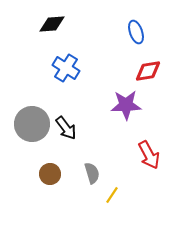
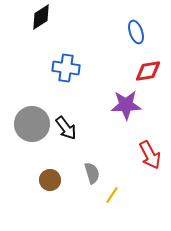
black diamond: moved 11 px left, 7 px up; rotated 28 degrees counterclockwise
blue cross: rotated 24 degrees counterclockwise
red arrow: moved 1 px right
brown circle: moved 6 px down
